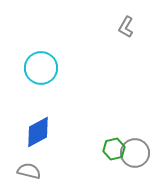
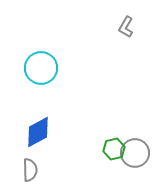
gray semicircle: moved 1 px right, 1 px up; rotated 75 degrees clockwise
